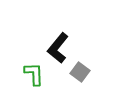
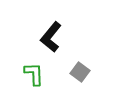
black L-shape: moved 7 px left, 11 px up
